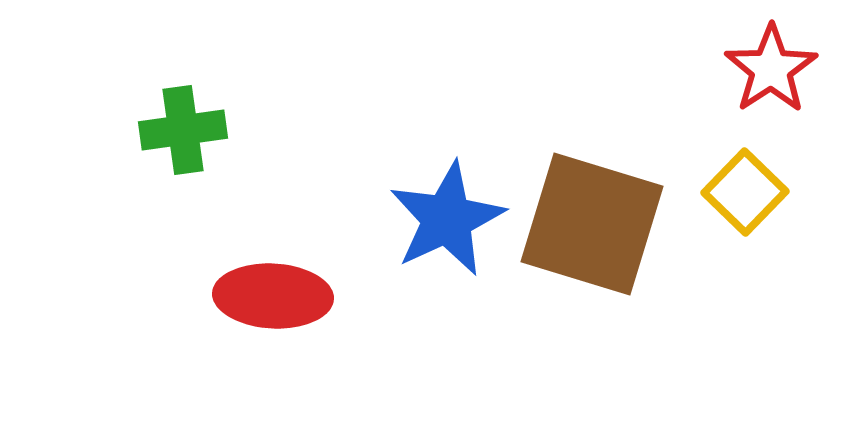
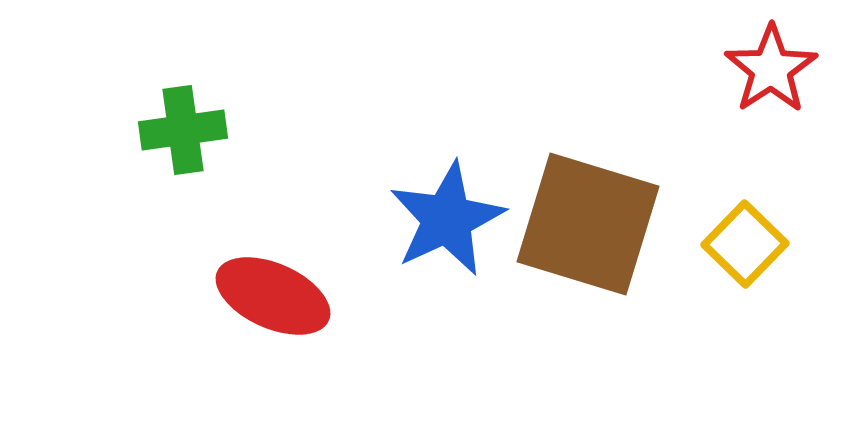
yellow square: moved 52 px down
brown square: moved 4 px left
red ellipse: rotated 21 degrees clockwise
